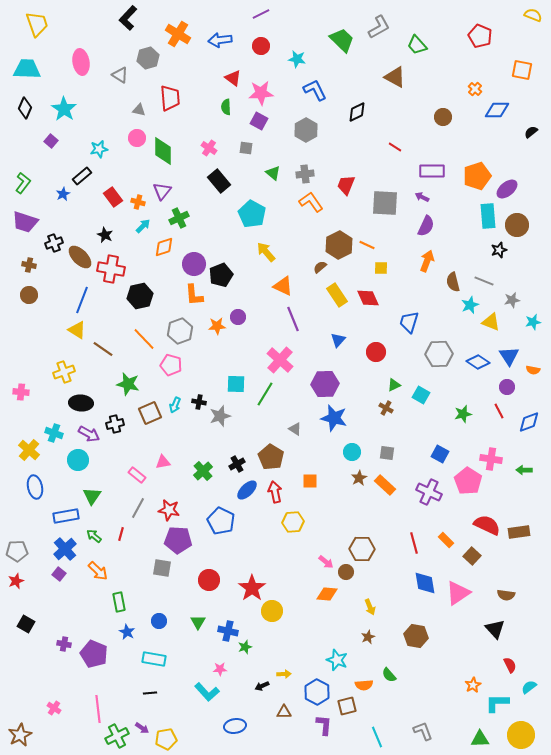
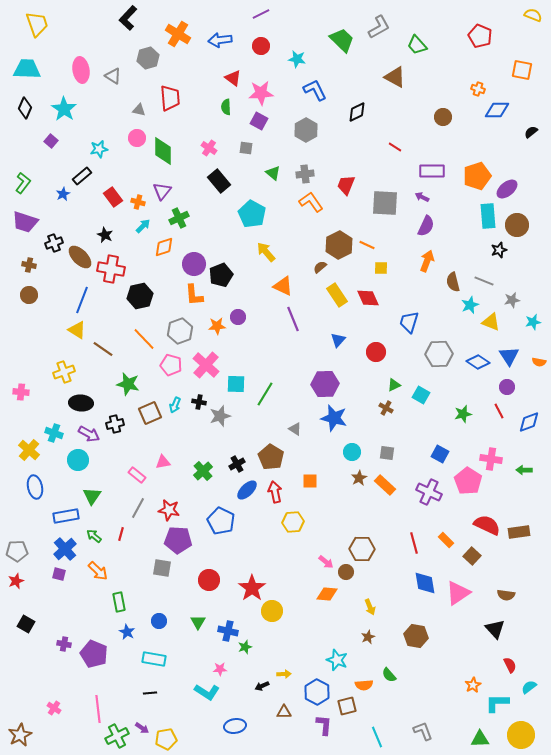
pink ellipse at (81, 62): moved 8 px down
gray triangle at (120, 75): moved 7 px left, 1 px down
orange cross at (475, 89): moved 3 px right; rotated 24 degrees counterclockwise
pink cross at (280, 360): moved 74 px left, 5 px down
orange semicircle at (533, 370): moved 6 px right, 8 px up
purple square at (59, 574): rotated 24 degrees counterclockwise
cyan L-shape at (207, 692): rotated 15 degrees counterclockwise
